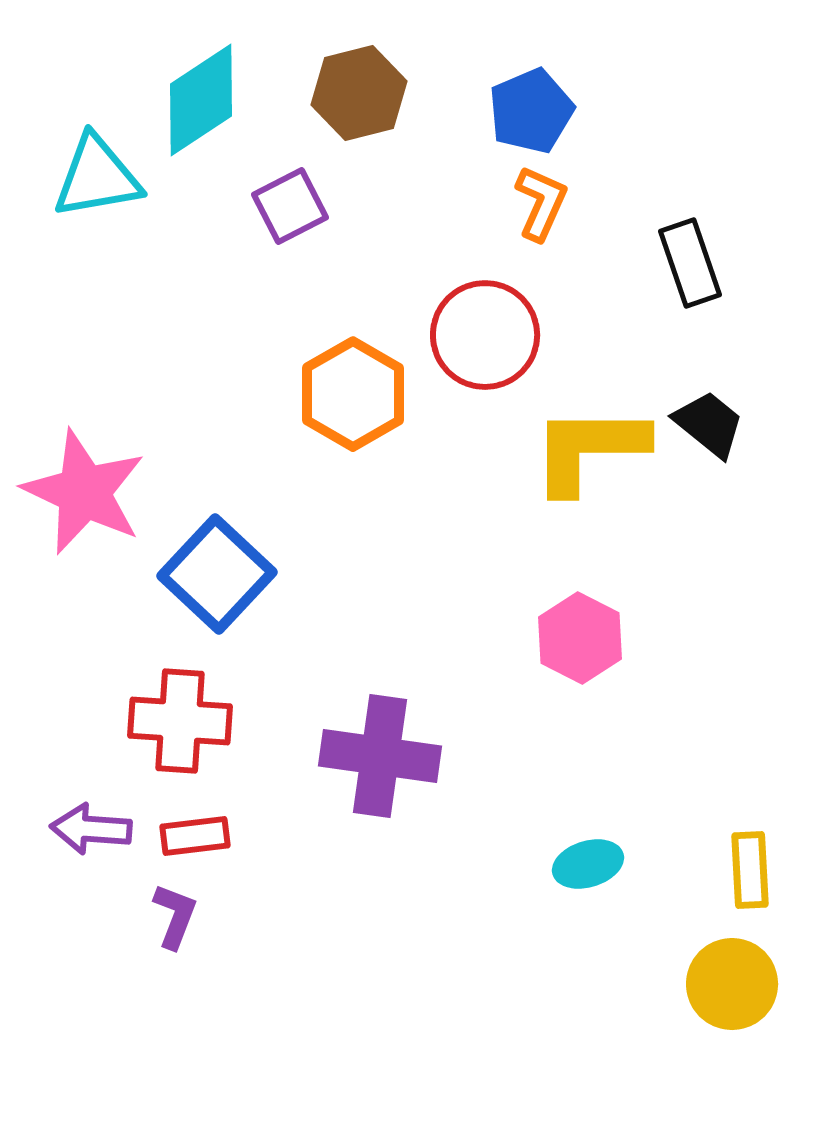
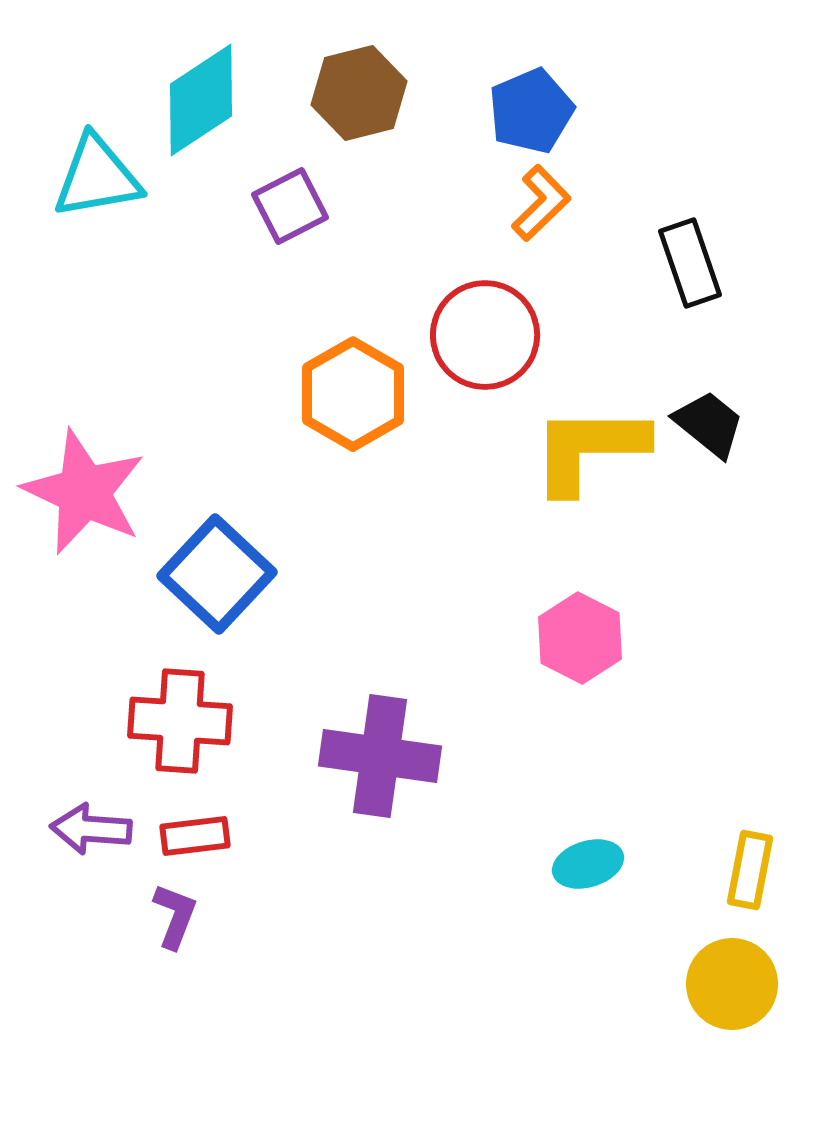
orange L-shape: rotated 22 degrees clockwise
yellow rectangle: rotated 14 degrees clockwise
